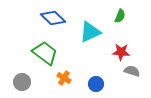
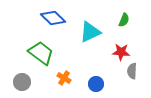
green semicircle: moved 4 px right, 4 px down
green trapezoid: moved 4 px left
gray semicircle: rotated 105 degrees counterclockwise
